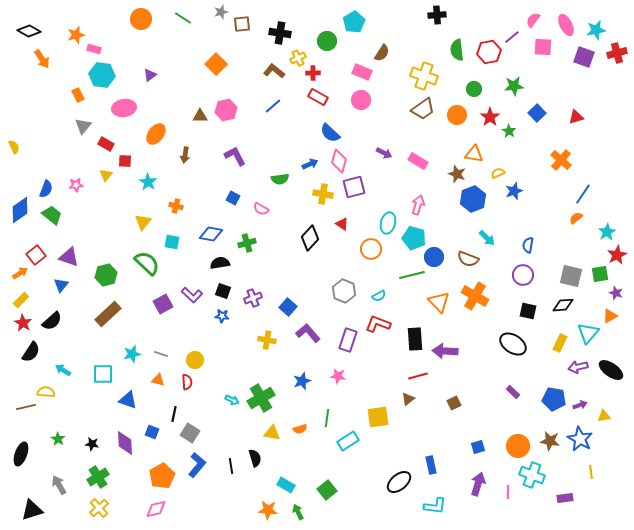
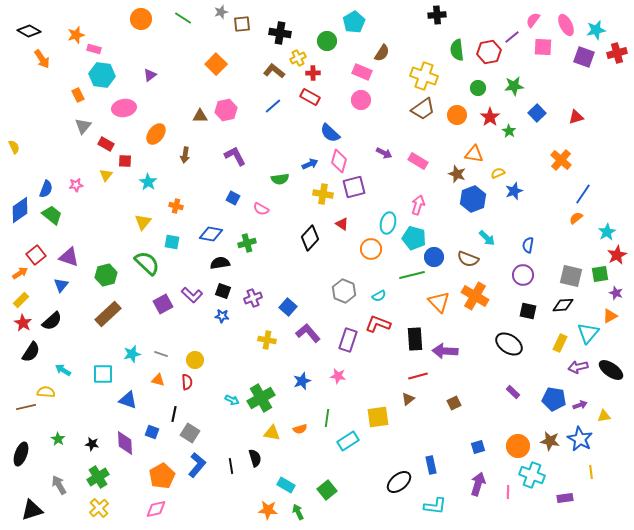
green circle at (474, 89): moved 4 px right, 1 px up
red rectangle at (318, 97): moved 8 px left
black ellipse at (513, 344): moved 4 px left
